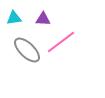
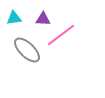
pink line: moved 7 px up
